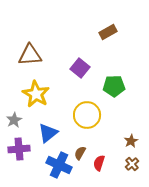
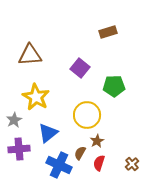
brown rectangle: rotated 12 degrees clockwise
yellow star: moved 3 px down
brown star: moved 34 px left
